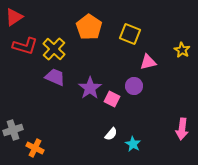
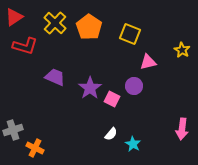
yellow cross: moved 1 px right, 26 px up
